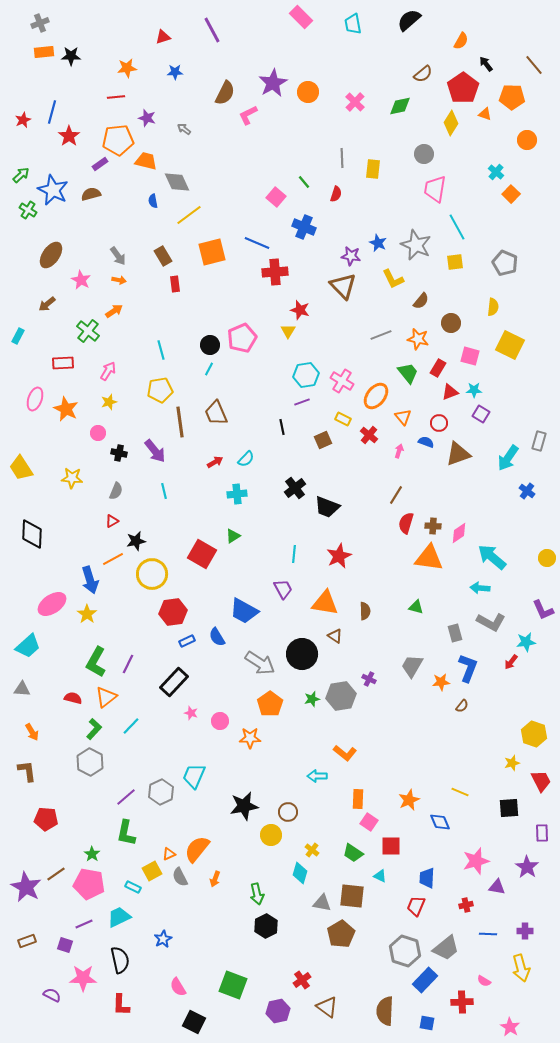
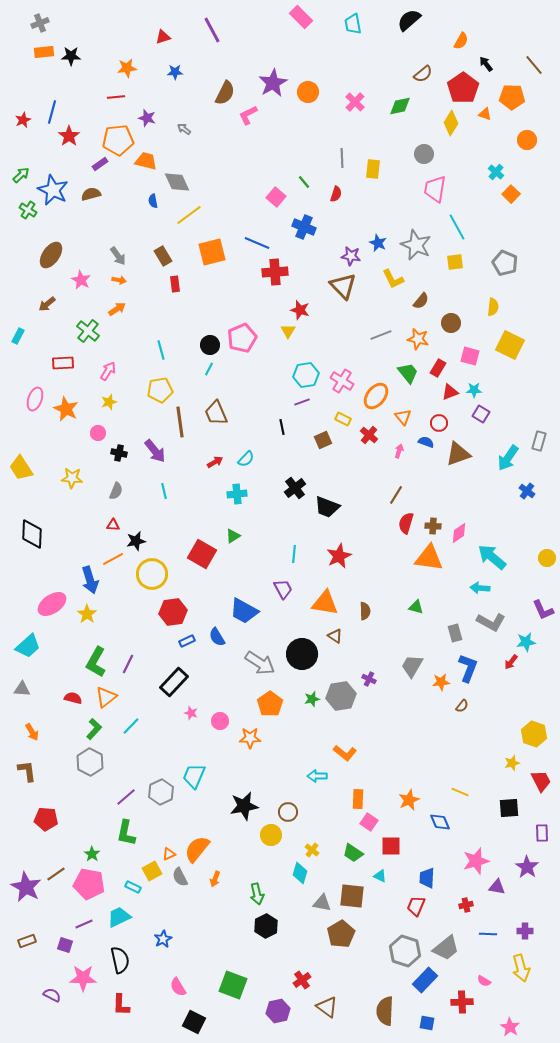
orange arrow at (114, 311): moved 3 px right, 2 px up
red triangle at (112, 521): moved 1 px right, 4 px down; rotated 32 degrees clockwise
